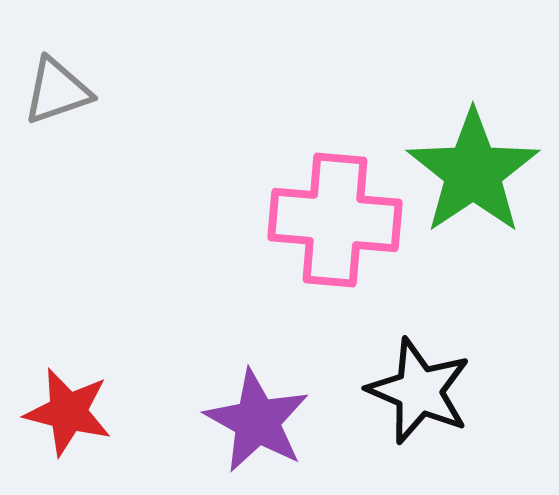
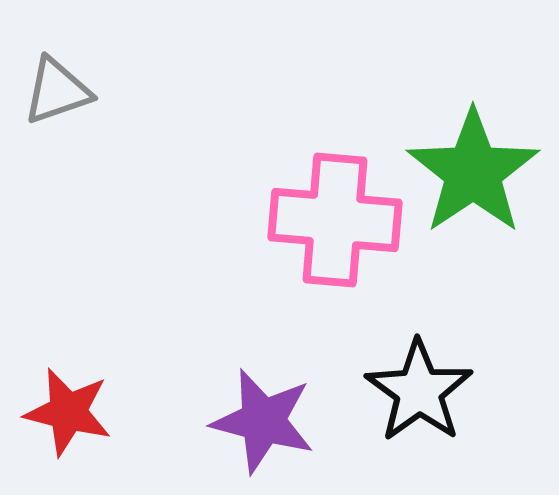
black star: rotated 13 degrees clockwise
purple star: moved 6 px right; rotated 14 degrees counterclockwise
